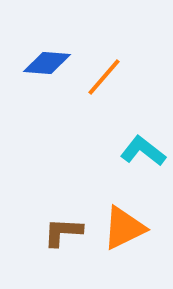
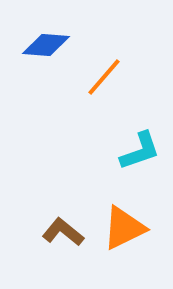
blue diamond: moved 1 px left, 18 px up
cyan L-shape: moved 3 px left; rotated 123 degrees clockwise
brown L-shape: rotated 36 degrees clockwise
